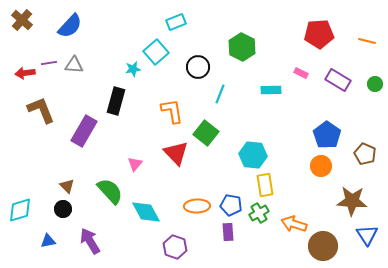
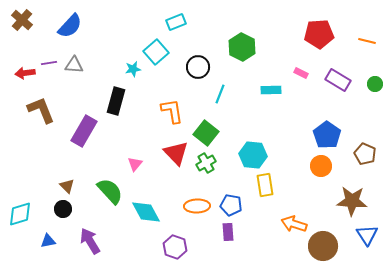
cyan diamond at (20, 210): moved 4 px down
green cross at (259, 213): moved 53 px left, 50 px up
